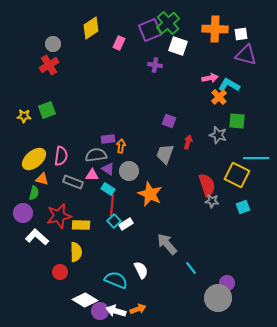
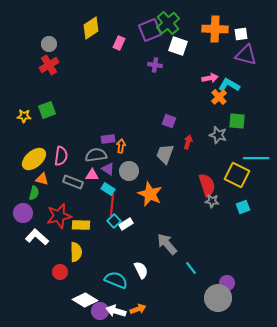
gray circle at (53, 44): moved 4 px left
